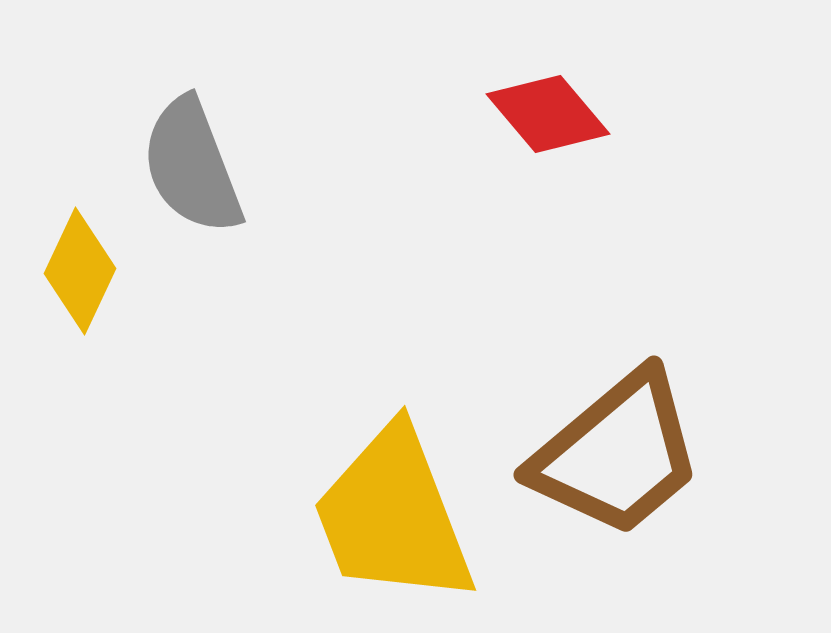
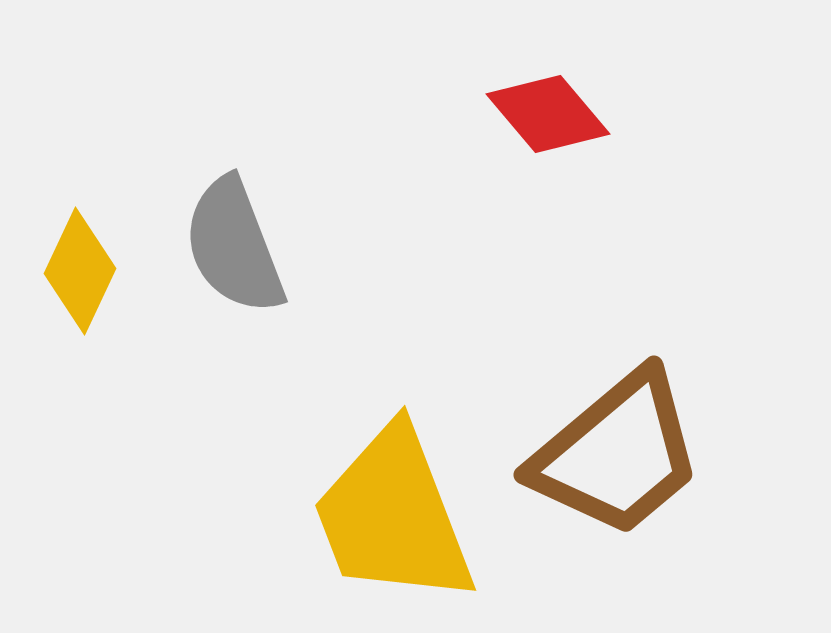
gray semicircle: moved 42 px right, 80 px down
